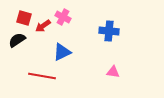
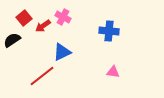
red square: rotated 35 degrees clockwise
black semicircle: moved 5 px left
red line: rotated 48 degrees counterclockwise
